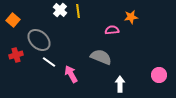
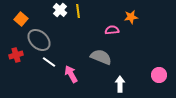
orange square: moved 8 px right, 1 px up
